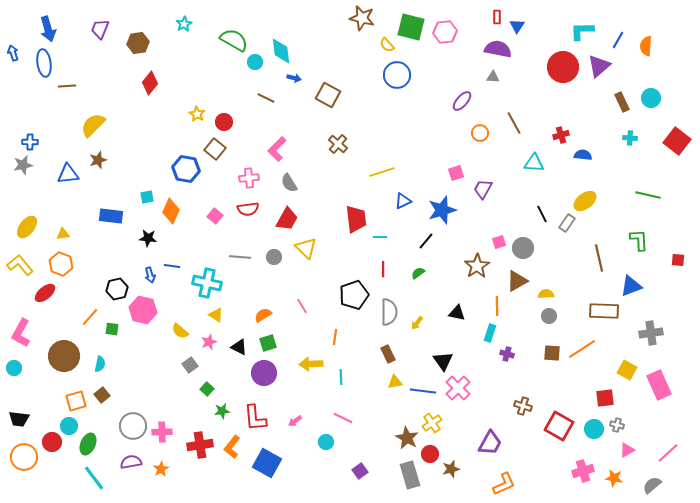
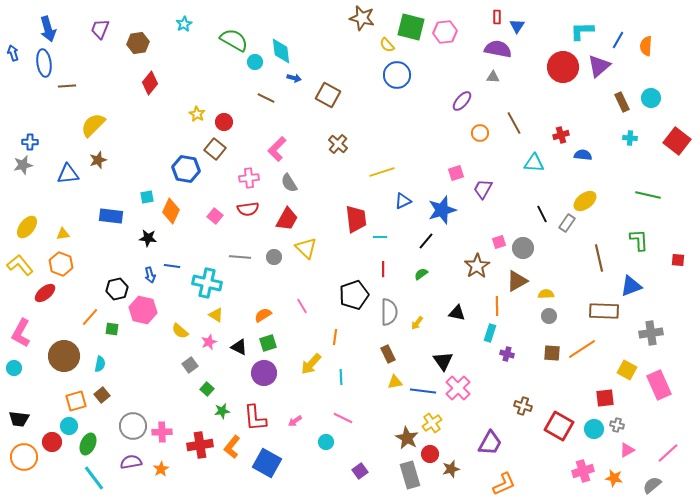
green semicircle at (418, 273): moved 3 px right, 1 px down
yellow arrow at (311, 364): rotated 45 degrees counterclockwise
